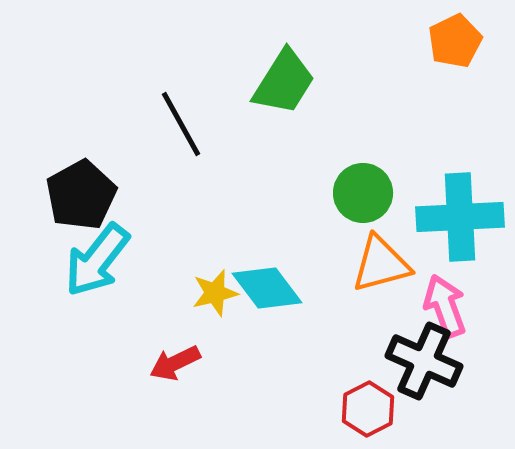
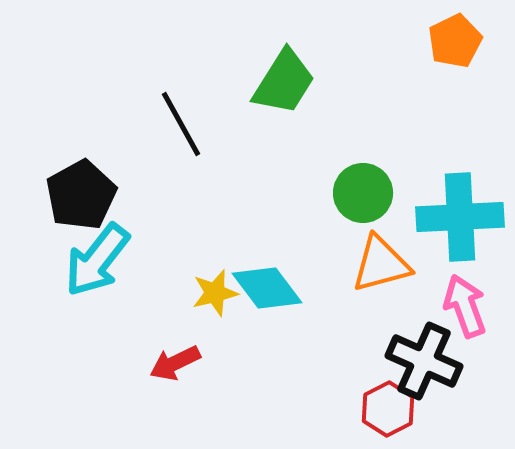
pink arrow: moved 20 px right
red hexagon: moved 20 px right
